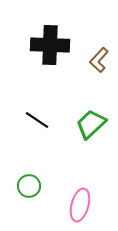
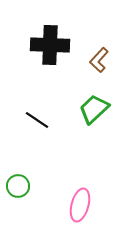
green trapezoid: moved 3 px right, 15 px up
green circle: moved 11 px left
